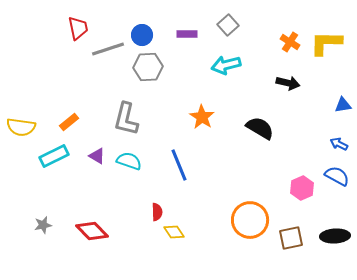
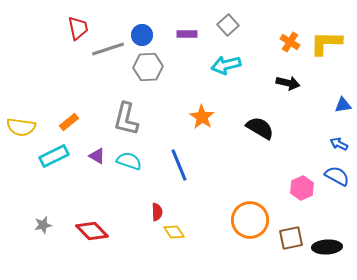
black ellipse: moved 8 px left, 11 px down
